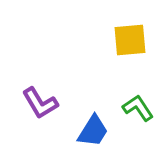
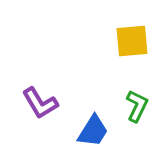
yellow square: moved 2 px right, 1 px down
green L-shape: moved 1 px left, 2 px up; rotated 60 degrees clockwise
